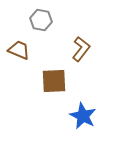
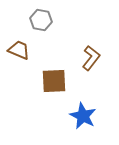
brown L-shape: moved 10 px right, 9 px down
